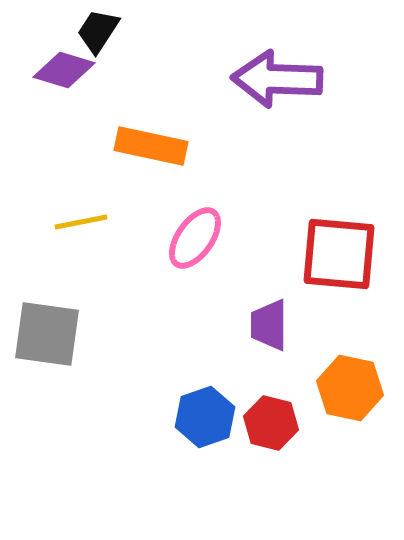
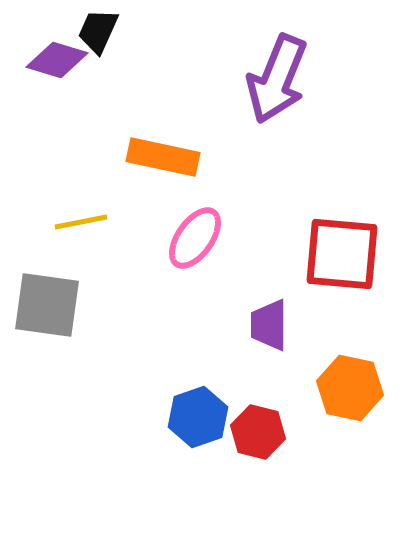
black trapezoid: rotated 9 degrees counterclockwise
purple diamond: moved 7 px left, 10 px up
purple arrow: rotated 70 degrees counterclockwise
orange rectangle: moved 12 px right, 11 px down
red square: moved 3 px right
gray square: moved 29 px up
blue hexagon: moved 7 px left
red hexagon: moved 13 px left, 9 px down
